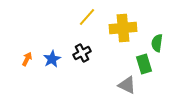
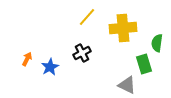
blue star: moved 2 px left, 8 px down
